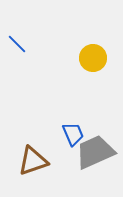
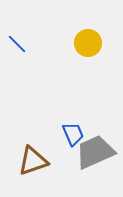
yellow circle: moved 5 px left, 15 px up
